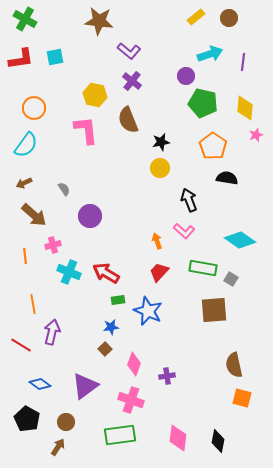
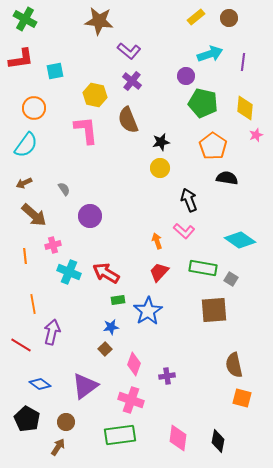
cyan square at (55, 57): moved 14 px down
blue star at (148, 311): rotated 16 degrees clockwise
